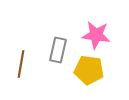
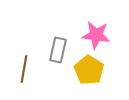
brown line: moved 3 px right, 5 px down
yellow pentagon: rotated 24 degrees clockwise
